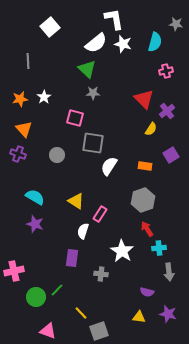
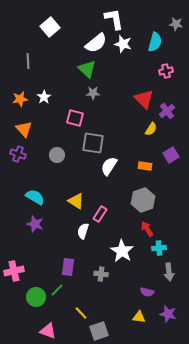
purple rectangle at (72, 258): moved 4 px left, 9 px down
